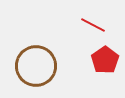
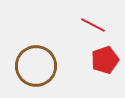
red pentagon: rotated 16 degrees clockwise
